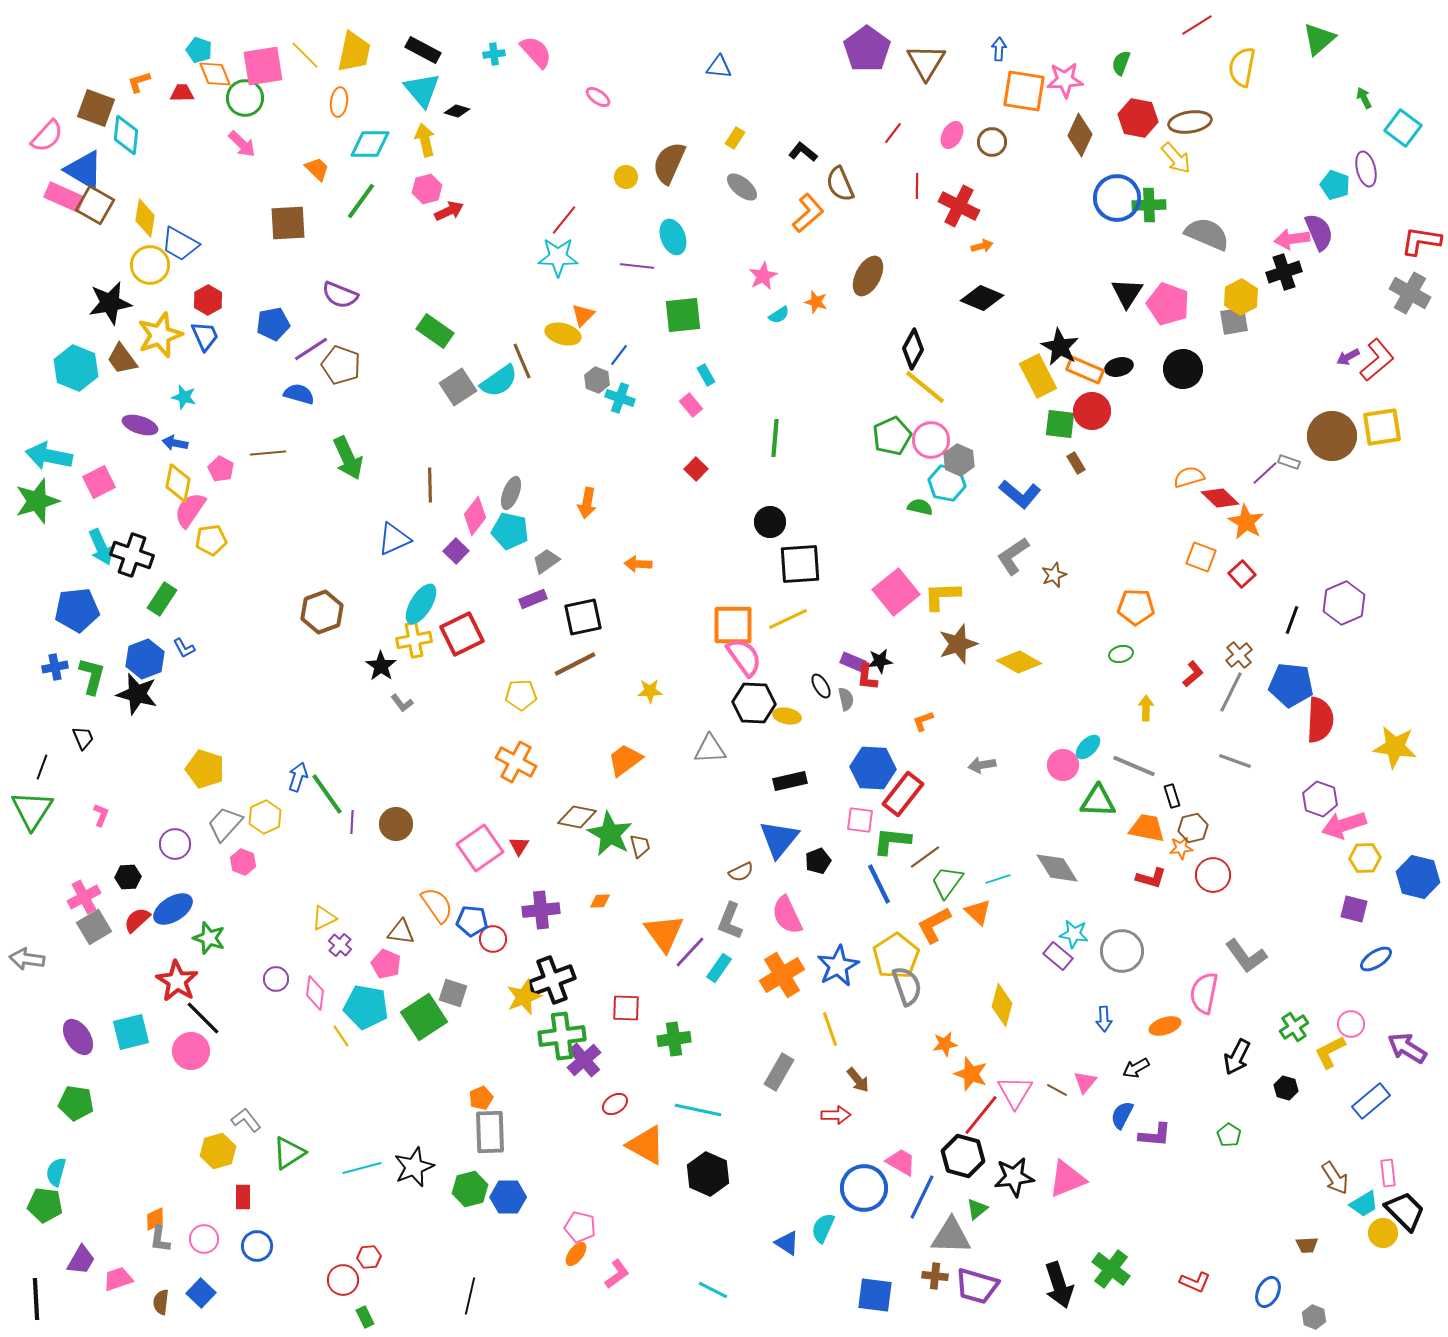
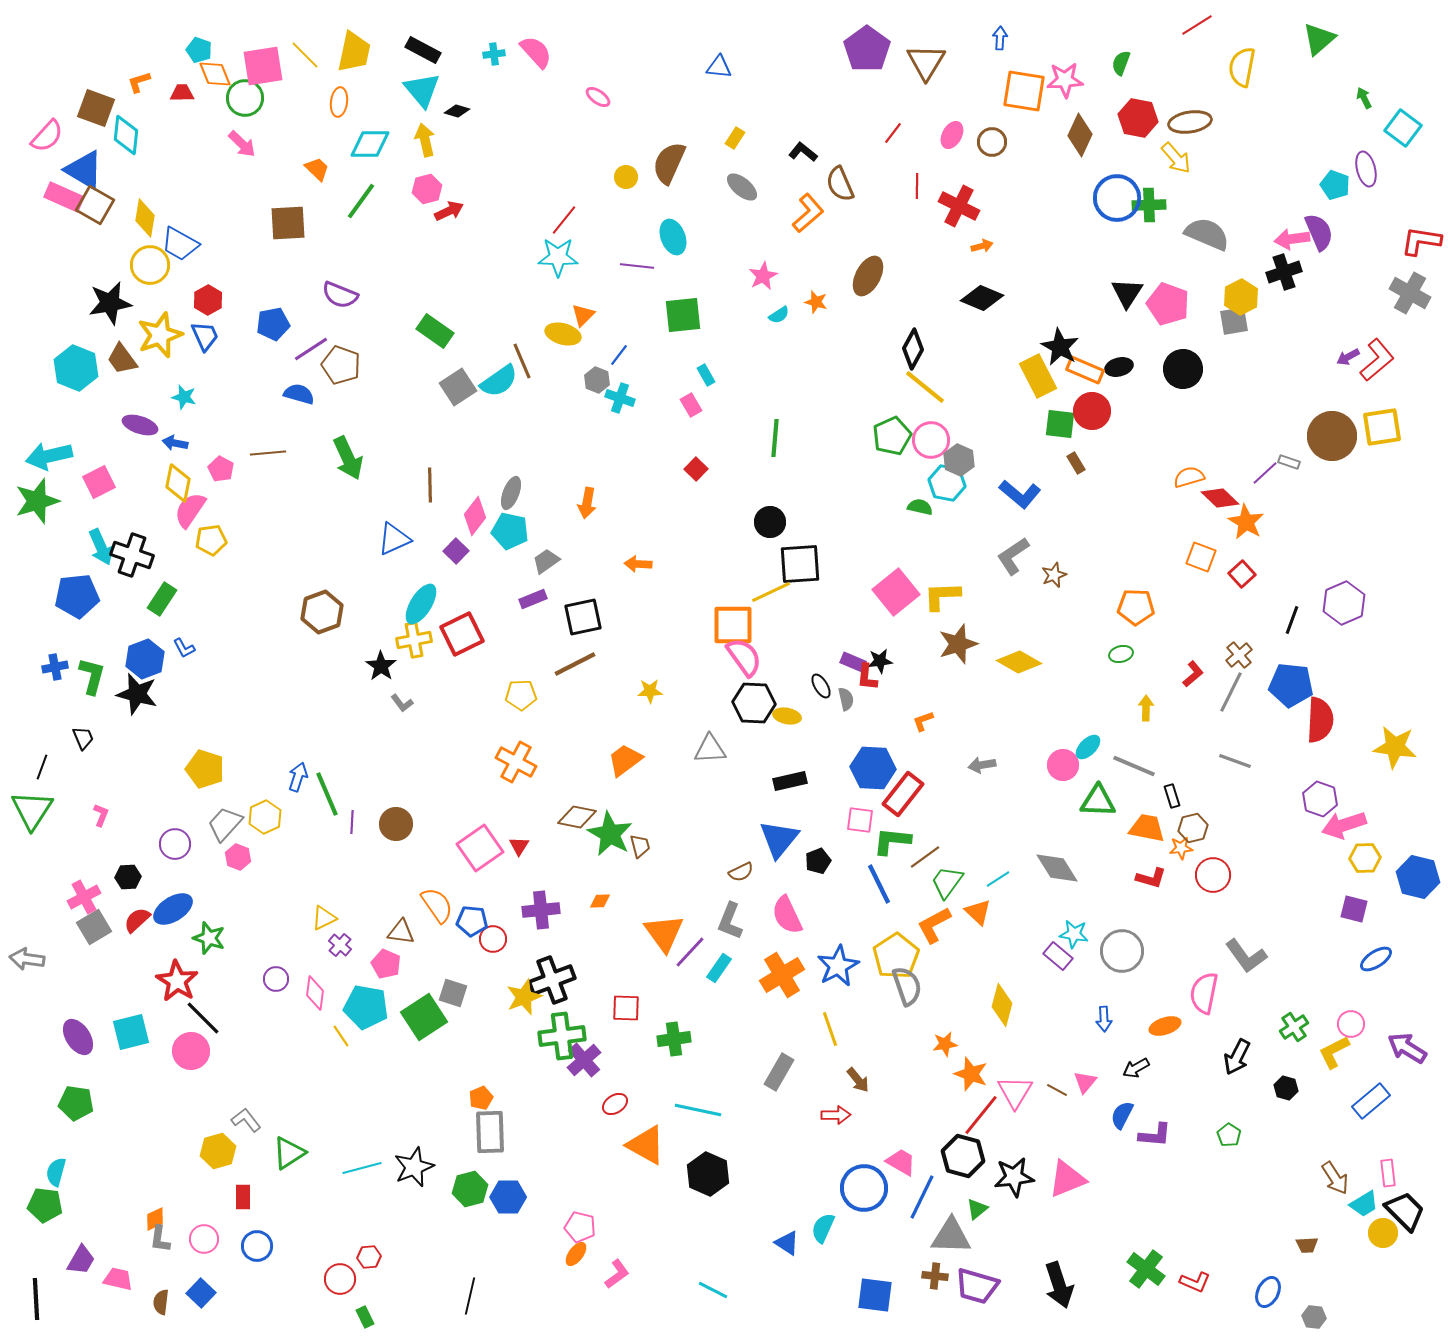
blue arrow at (999, 49): moved 1 px right, 11 px up
pink rectangle at (691, 405): rotated 10 degrees clockwise
cyan arrow at (49, 456): rotated 24 degrees counterclockwise
blue pentagon at (77, 610): moved 14 px up
yellow line at (788, 619): moved 17 px left, 27 px up
green line at (327, 794): rotated 12 degrees clockwise
pink hexagon at (243, 862): moved 5 px left, 5 px up
cyan line at (998, 879): rotated 15 degrees counterclockwise
yellow L-shape at (1330, 1052): moved 4 px right
green cross at (1111, 1269): moved 35 px right
pink trapezoid at (118, 1279): rotated 32 degrees clockwise
red circle at (343, 1280): moved 3 px left, 1 px up
gray hexagon at (1314, 1317): rotated 15 degrees counterclockwise
